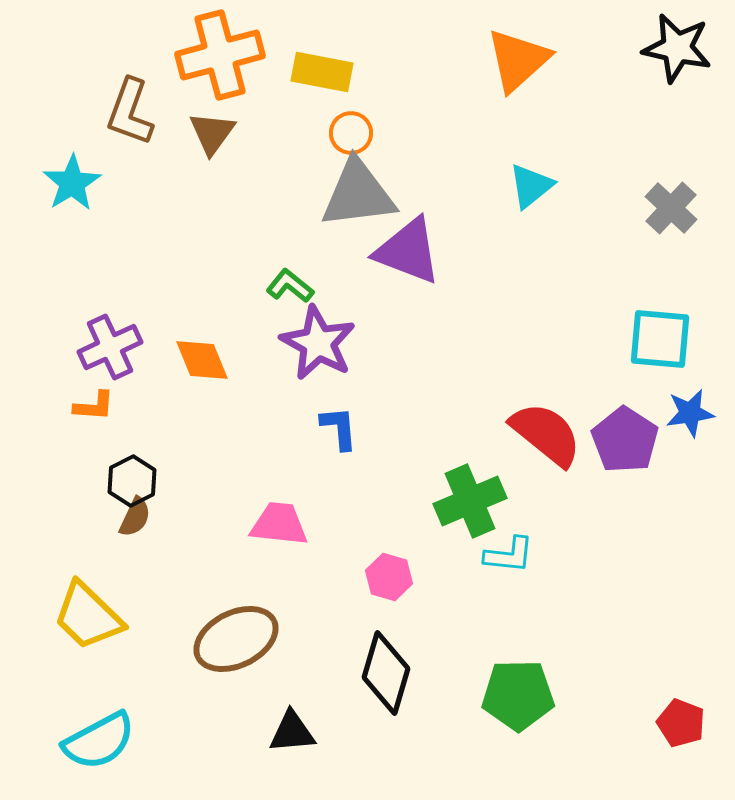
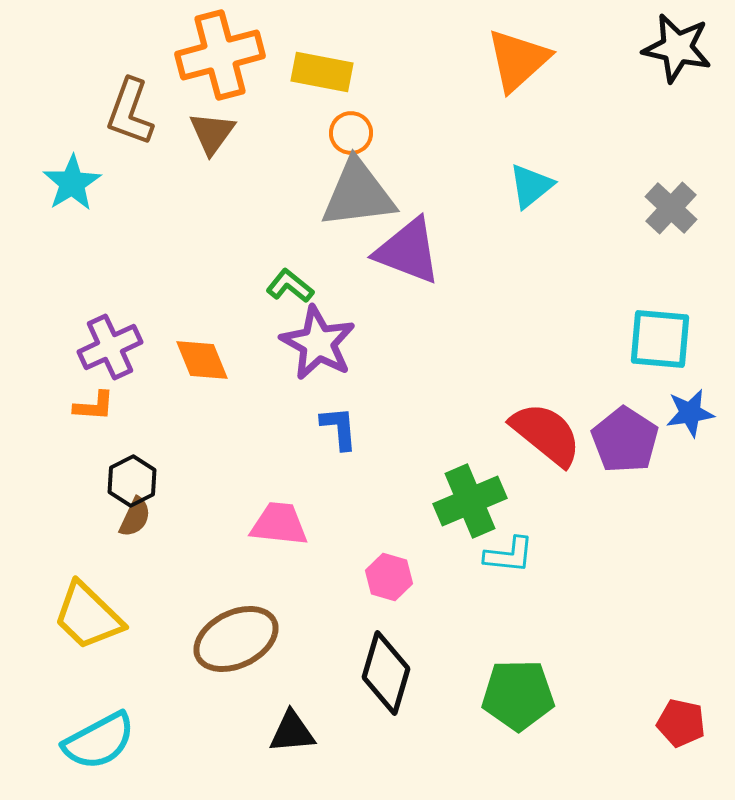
red pentagon: rotated 9 degrees counterclockwise
